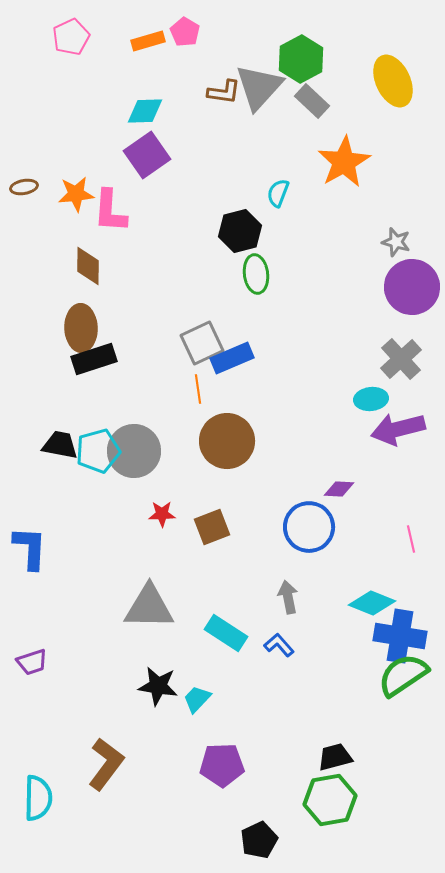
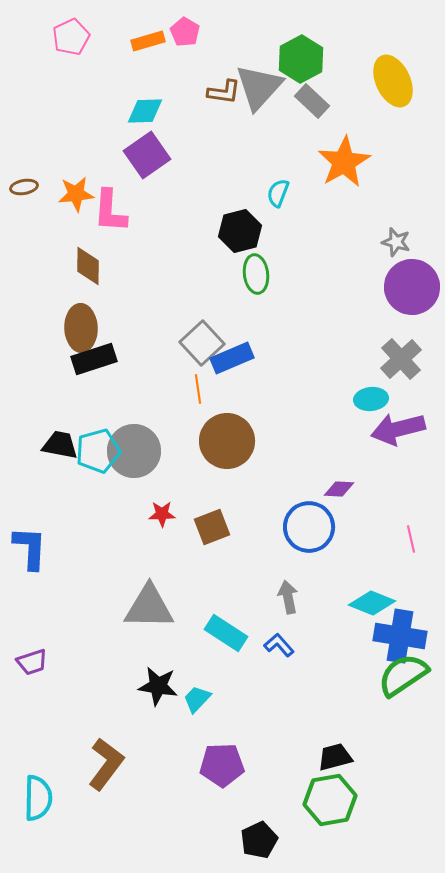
gray square at (202, 343): rotated 18 degrees counterclockwise
